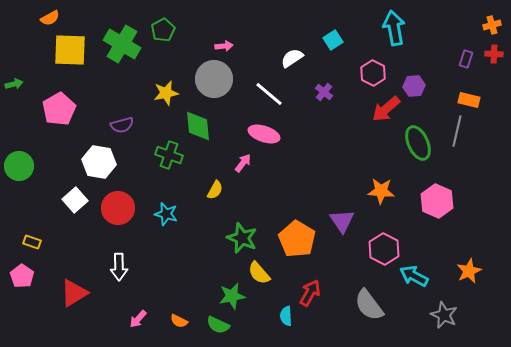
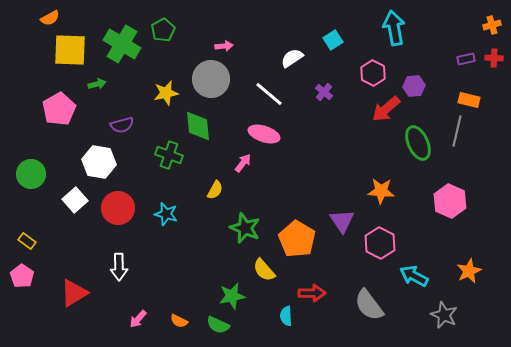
red cross at (494, 54): moved 4 px down
purple rectangle at (466, 59): rotated 60 degrees clockwise
gray circle at (214, 79): moved 3 px left
green arrow at (14, 84): moved 83 px right
green circle at (19, 166): moved 12 px right, 8 px down
pink hexagon at (437, 201): moved 13 px right
green star at (242, 238): moved 3 px right, 10 px up
yellow rectangle at (32, 242): moved 5 px left, 1 px up; rotated 18 degrees clockwise
pink hexagon at (384, 249): moved 4 px left, 6 px up
yellow semicircle at (259, 273): moved 5 px right, 3 px up
red arrow at (310, 293): moved 2 px right; rotated 60 degrees clockwise
